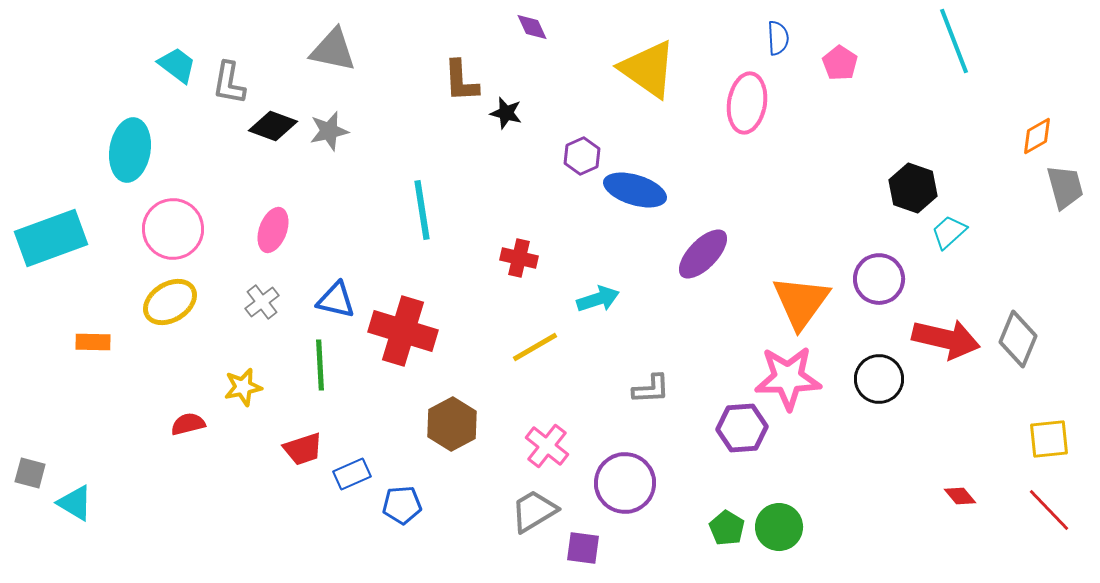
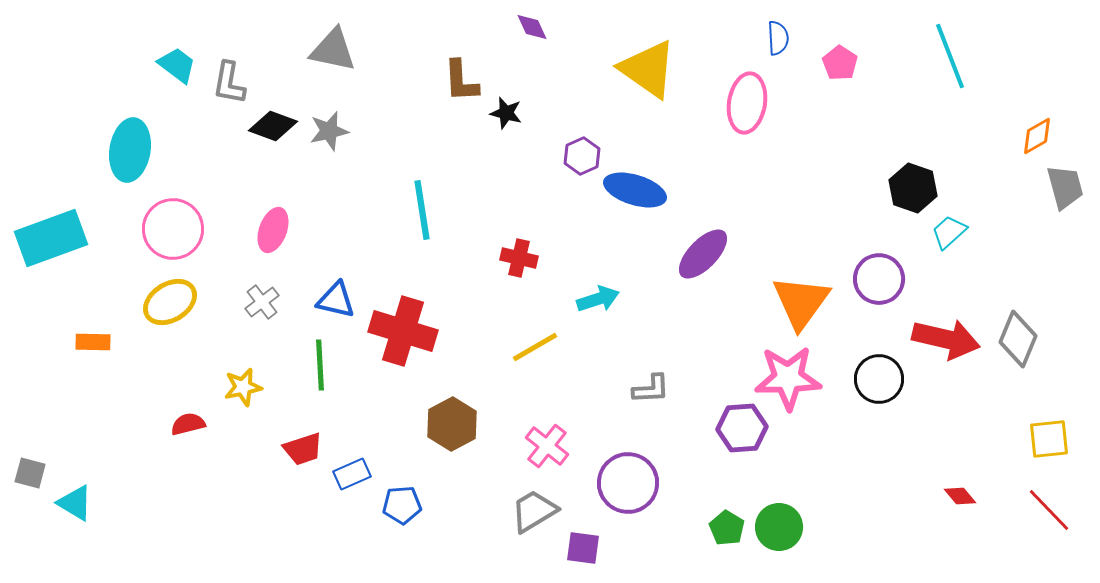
cyan line at (954, 41): moved 4 px left, 15 px down
purple circle at (625, 483): moved 3 px right
